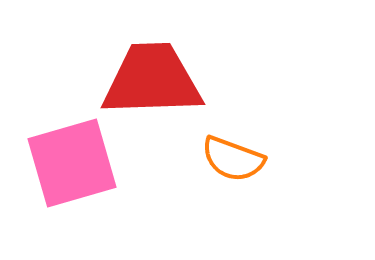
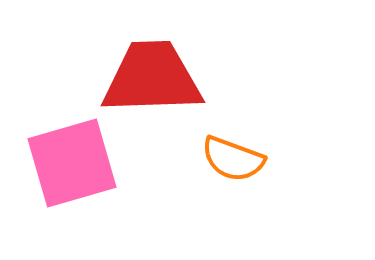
red trapezoid: moved 2 px up
